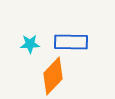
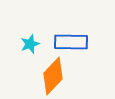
cyan star: rotated 18 degrees counterclockwise
